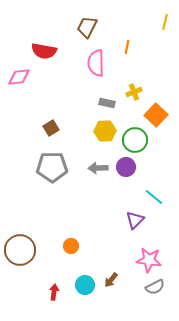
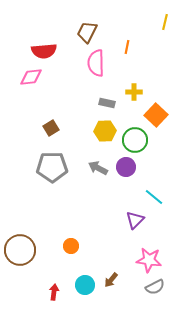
brown trapezoid: moved 5 px down
red semicircle: rotated 15 degrees counterclockwise
pink diamond: moved 12 px right
yellow cross: rotated 21 degrees clockwise
gray arrow: rotated 30 degrees clockwise
